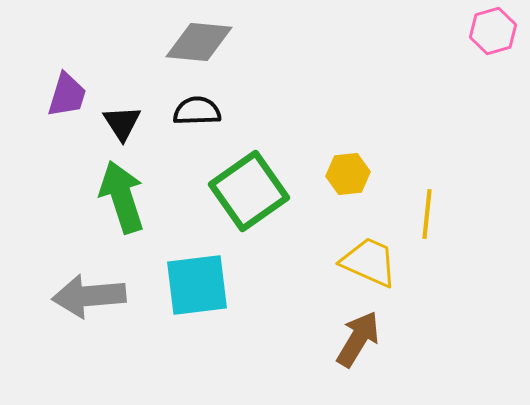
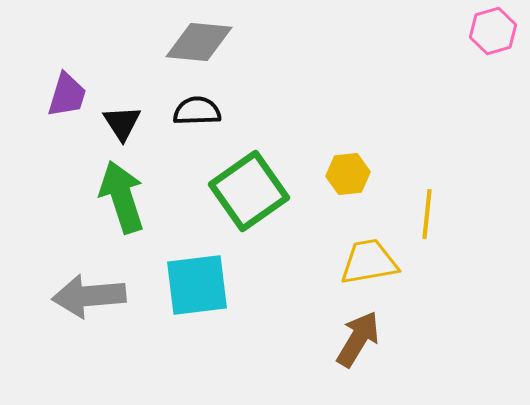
yellow trapezoid: rotated 34 degrees counterclockwise
